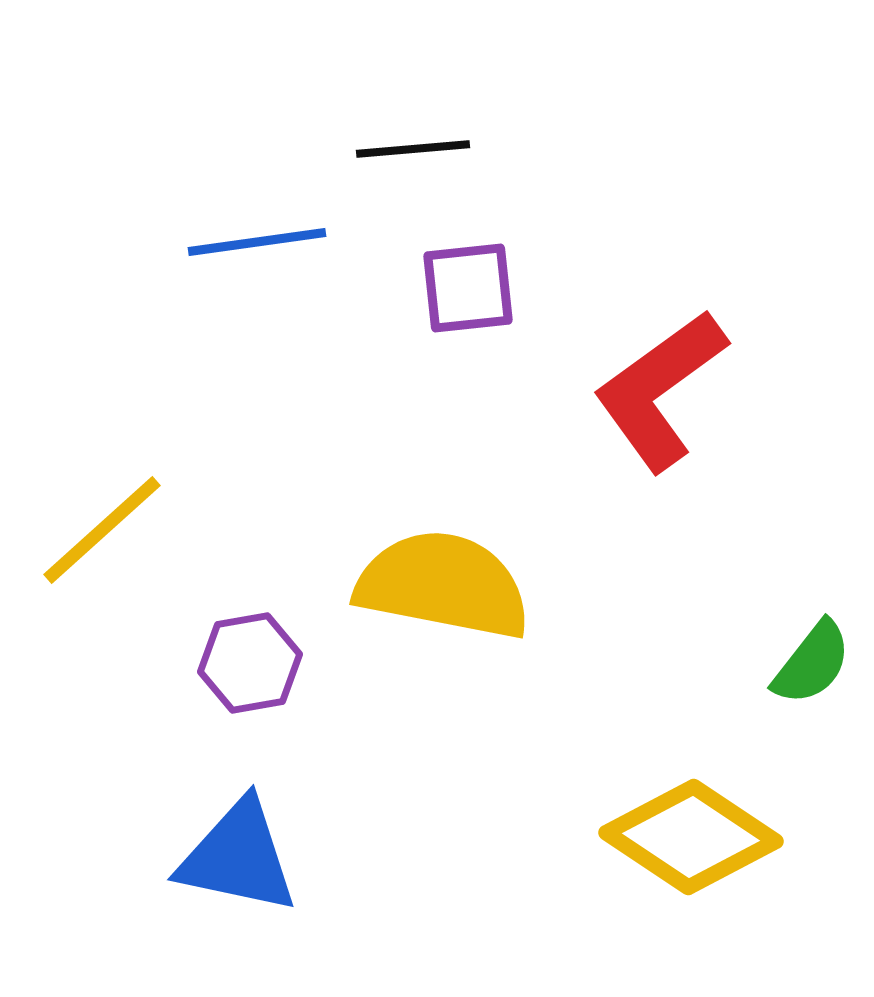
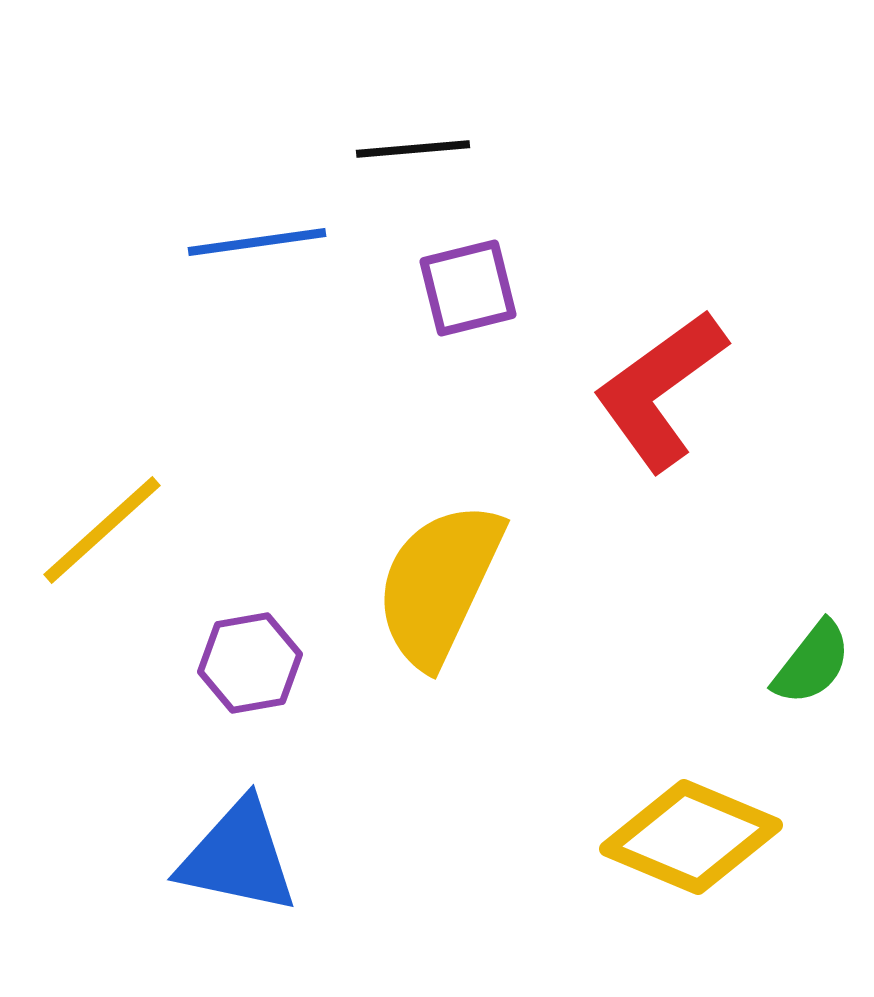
purple square: rotated 8 degrees counterclockwise
yellow semicircle: moved 4 px left, 1 px up; rotated 76 degrees counterclockwise
yellow diamond: rotated 11 degrees counterclockwise
